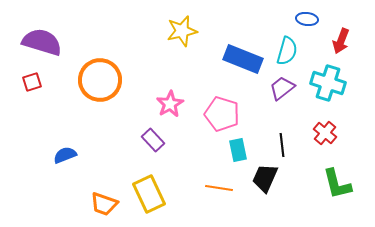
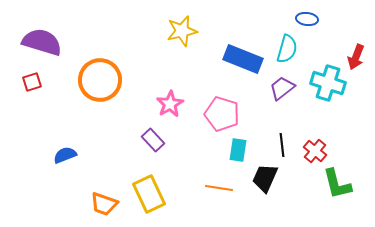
red arrow: moved 15 px right, 16 px down
cyan semicircle: moved 2 px up
red cross: moved 10 px left, 18 px down
cyan rectangle: rotated 20 degrees clockwise
